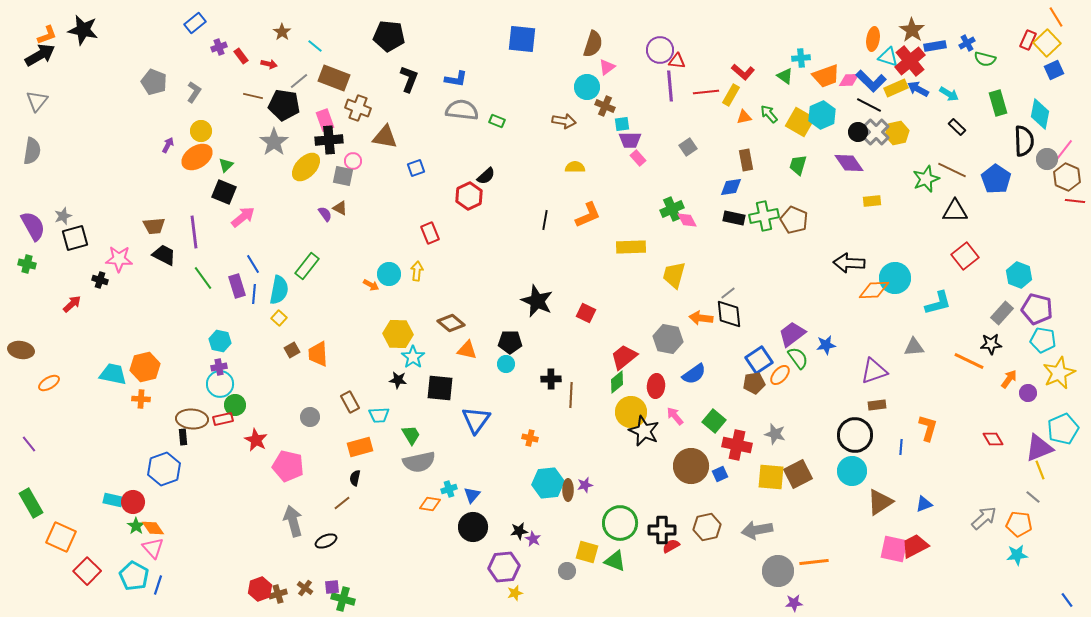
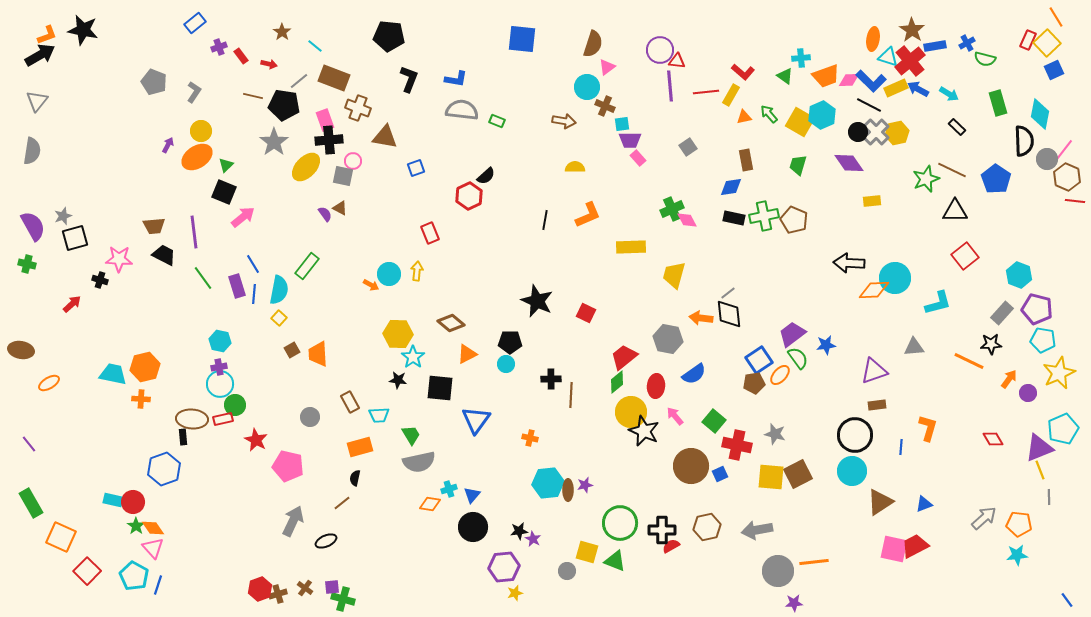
orange triangle at (467, 350): moved 4 px down; rotated 40 degrees counterclockwise
gray line at (1033, 497): moved 16 px right; rotated 49 degrees clockwise
gray arrow at (293, 521): rotated 40 degrees clockwise
